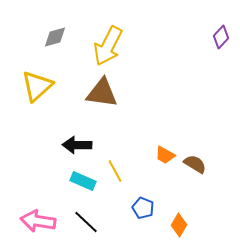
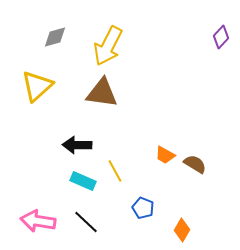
orange diamond: moved 3 px right, 5 px down
